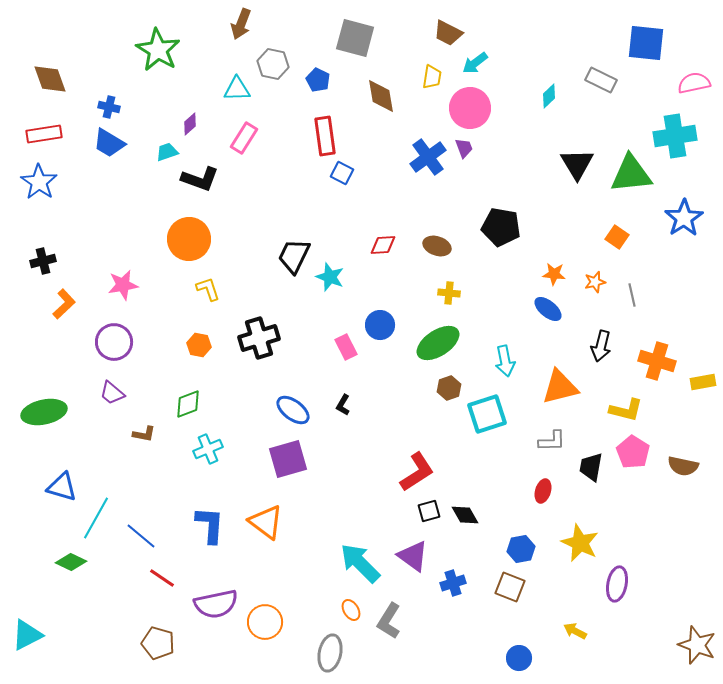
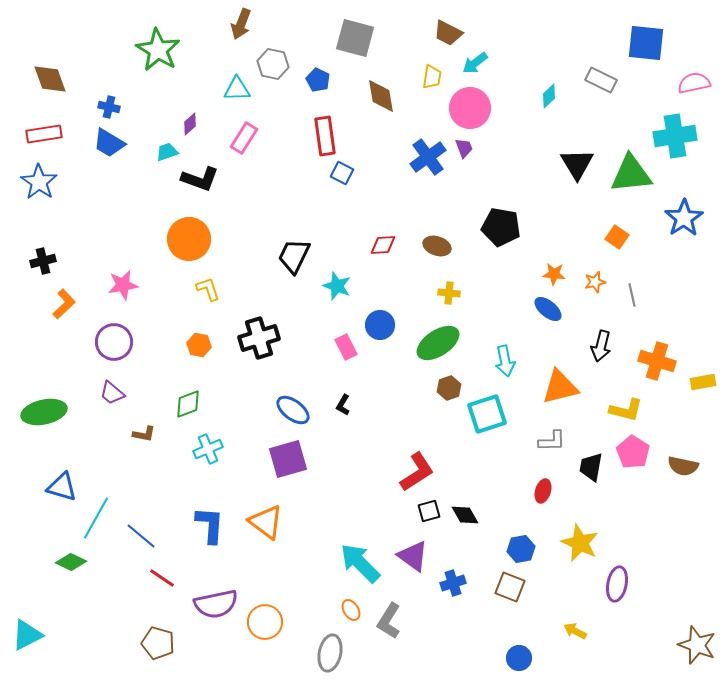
cyan star at (330, 277): moved 7 px right, 9 px down
